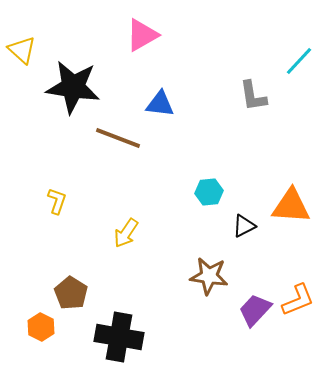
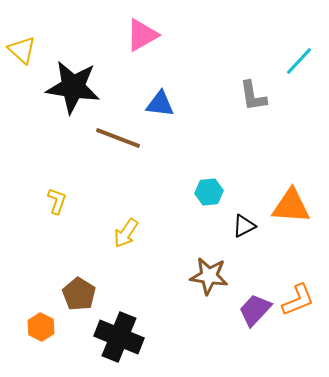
brown pentagon: moved 8 px right, 1 px down
black cross: rotated 12 degrees clockwise
